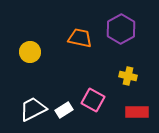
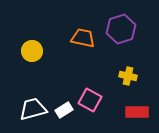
purple hexagon: rotated 12 degrees clockwise
orange trapezoid: moved 3 px right
yellow circle: moved 2 px right, 1 px up
pink square: moved 3 px left
white trapezoid: rotated 12 degrees clockwise
